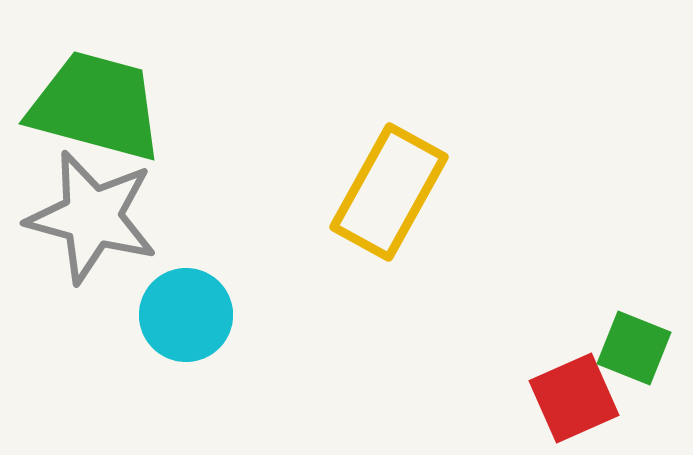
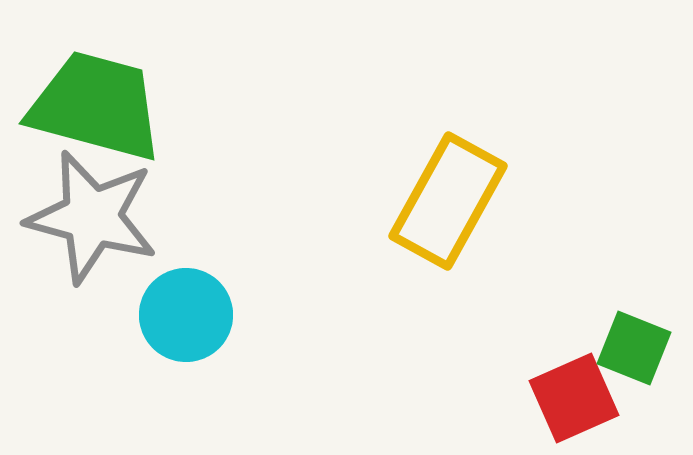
yellow rectangle: moved 59 px right, 9 px down
